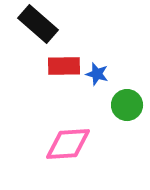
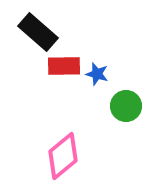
black rectangle: moved 8 px down
green circle: moved 1 px left, 1 px down
pink diamond: moved 5 px left, 12 px down; rotated 36 degrees counterclockwise
